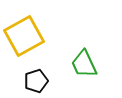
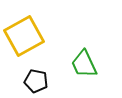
black pentagon: rotated 30 degrees clockwise
